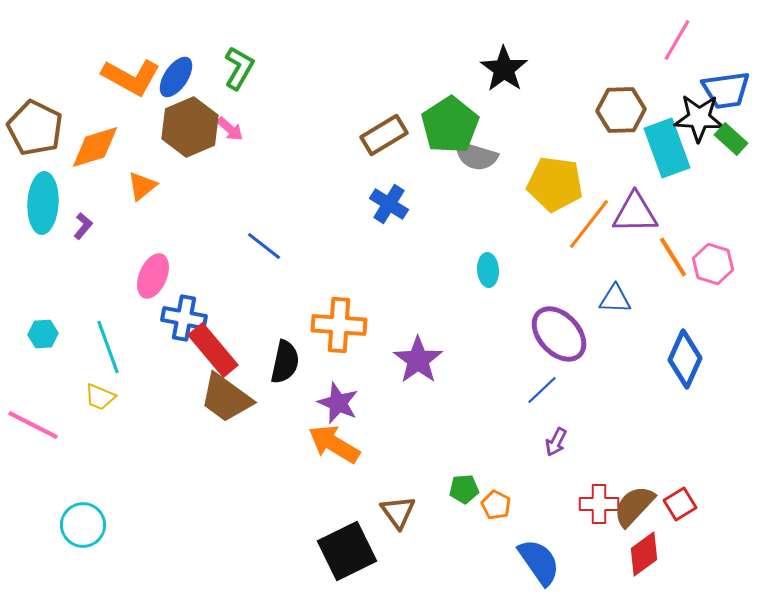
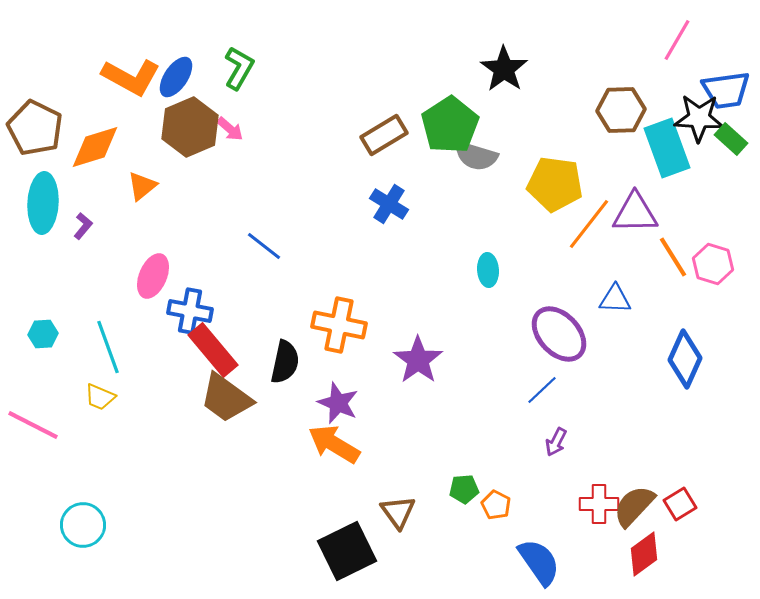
blue cross at (184, 318): moved 6 px right, 7 px up
orange cross at (339, 325): rotated 8 degrees clockwise
